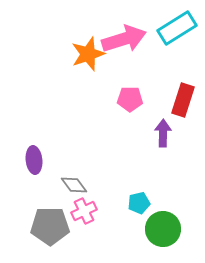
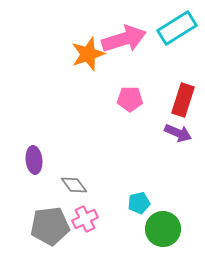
purple arrow: moved 15 px right; rotated 112 degrees clockwise
pink cross: moved 1 px right, 8 px down
gray pentagon: rotated 6 degrees counterclockwise
